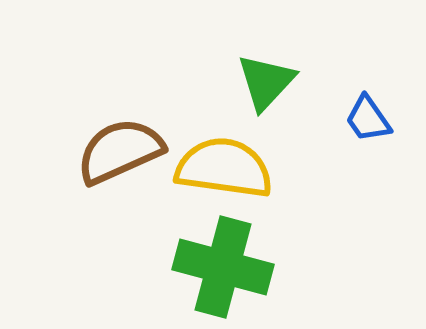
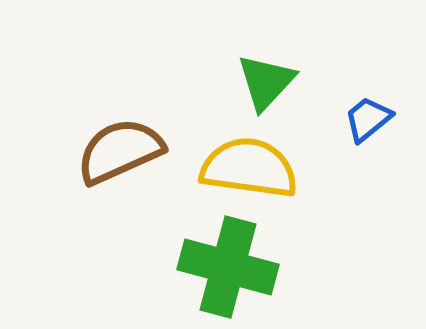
blue trapezoid: rotated 86 degrees clockwise
yellow semicircle: moved 25 px right
green cross: moved 5 px right
